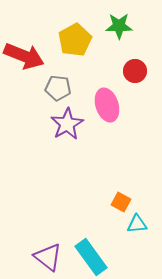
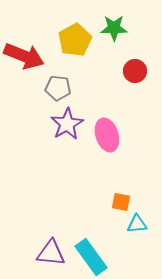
green star: moved 5 px left, 2 px down
pink ellipse: moved 30 px down
orange square: rotated 18 degrees counterclockwise
purple triangle: moved 3 px right, 4 px up; rotated 32 degrees counterclockwise
